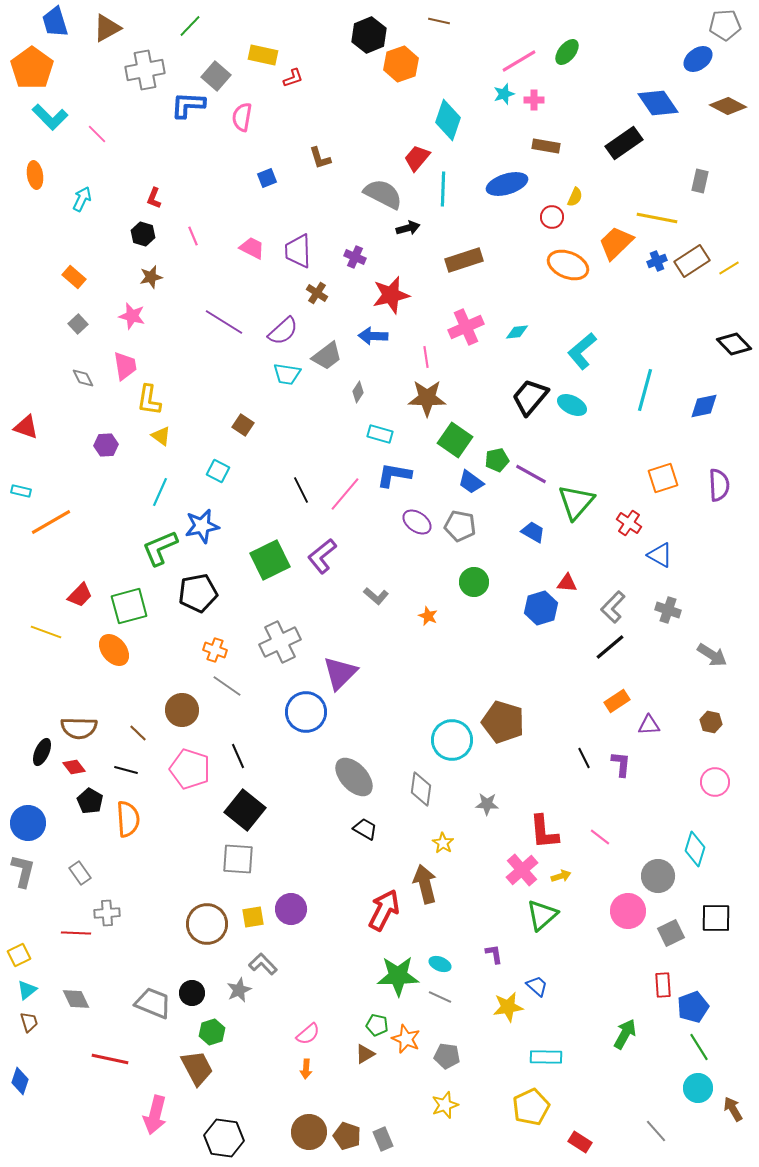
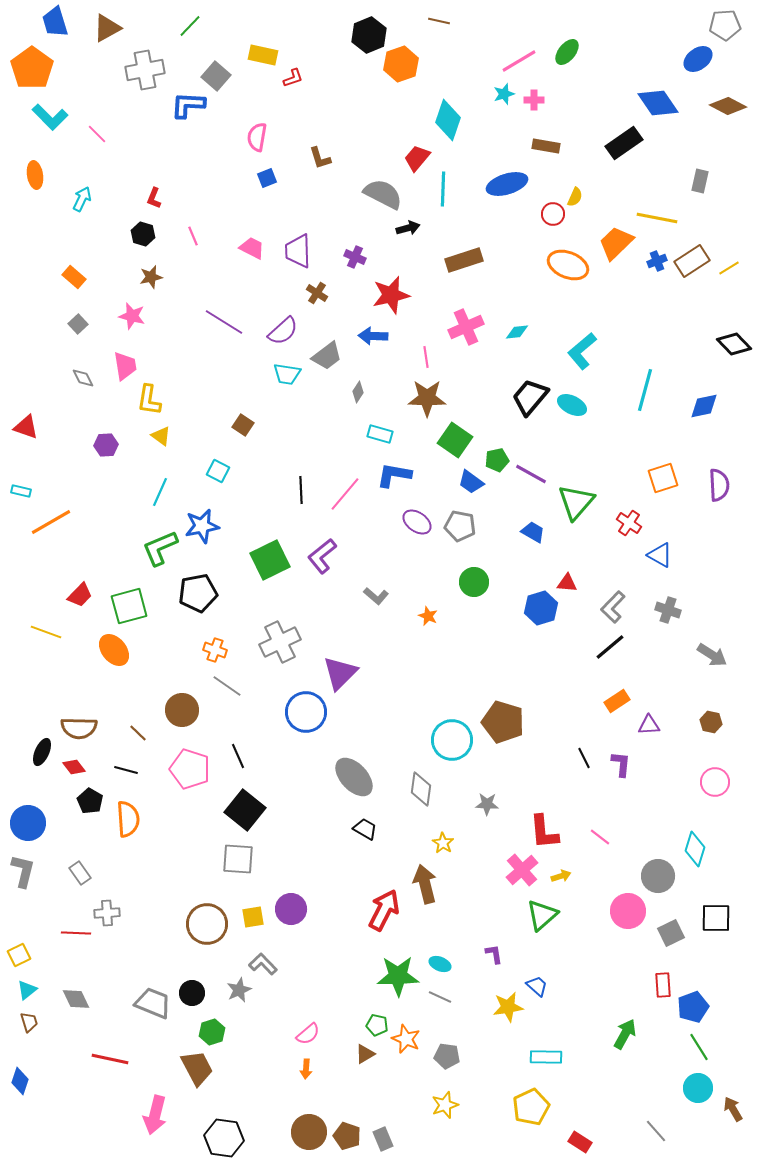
pink semicircle at (242, 117): moved 15 px right, 20 px down
red circle at (552, 217): moved 1 px right, 3 px up
black line at (301, 490): rotated 24 degrees clockwise
